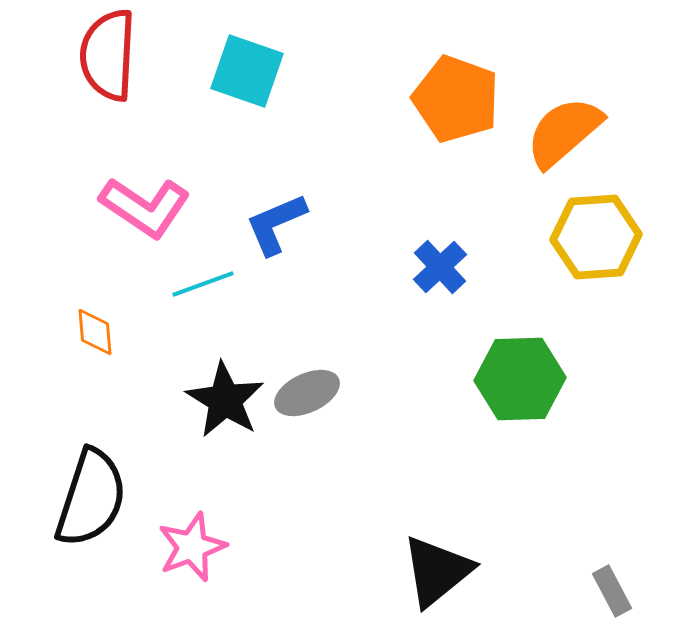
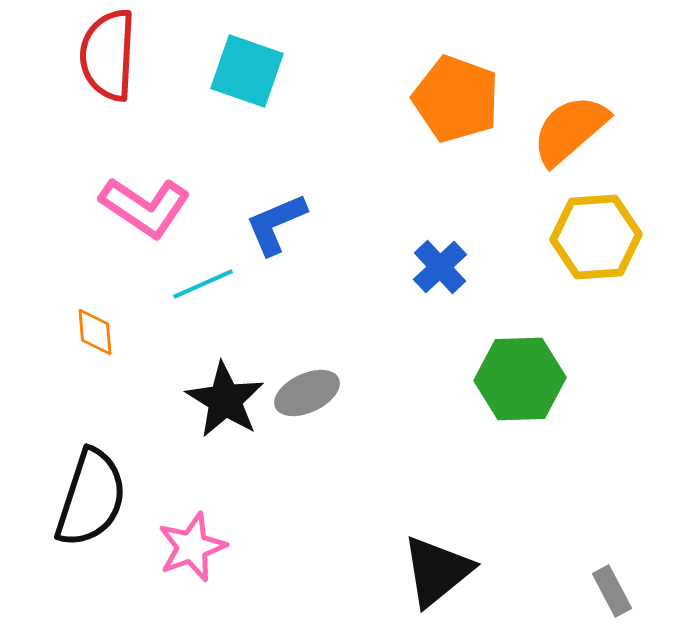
orange semicircle: moved 6 px right, 2 px up
cyan line: rotated 4 degrees counterclockwise
